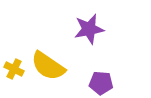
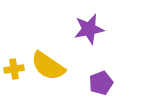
yellow cross: rotated 36 degrees counterclockwise
purple pentagon: rotated 25 degrees counterclockwise
